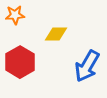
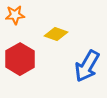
yellow diamond: rotated 20 degrees clockwise
red hexagon: moved 3 px up
